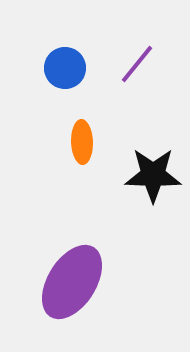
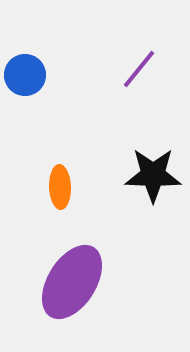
purple line: moved 2 px right, 5 px down
blue circle: moved 40 px left, 7 px down
orange ellipse: moved 22 px left, 45 px down
